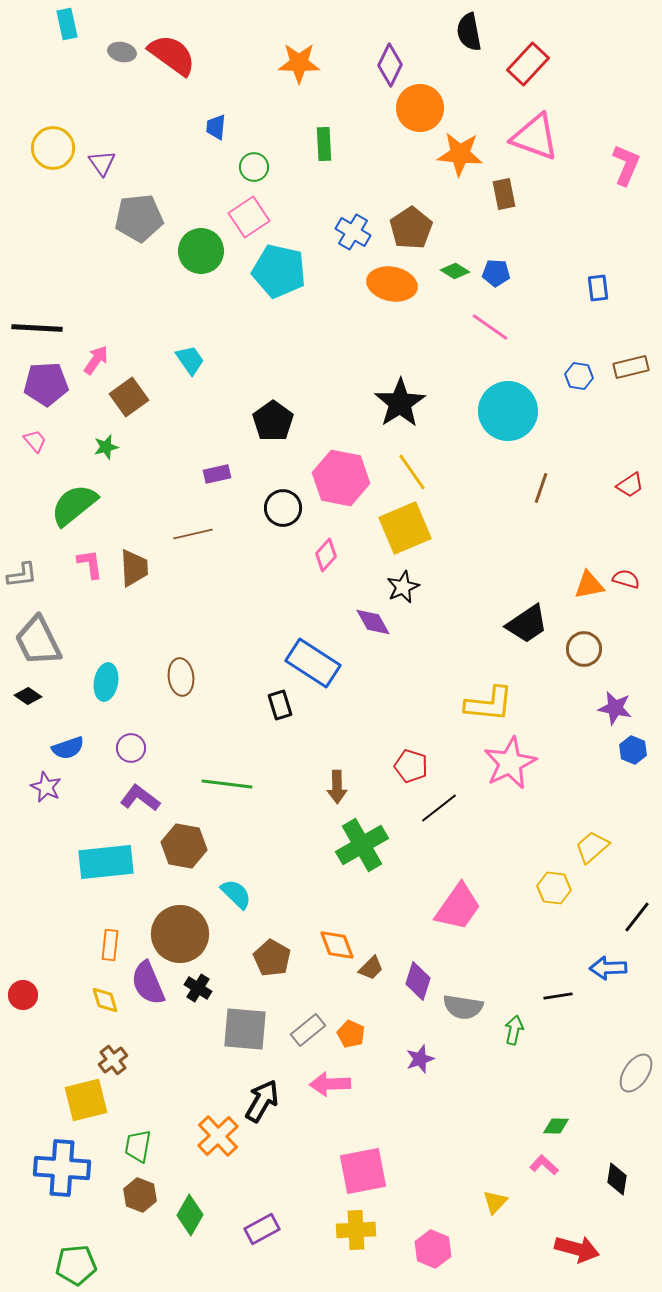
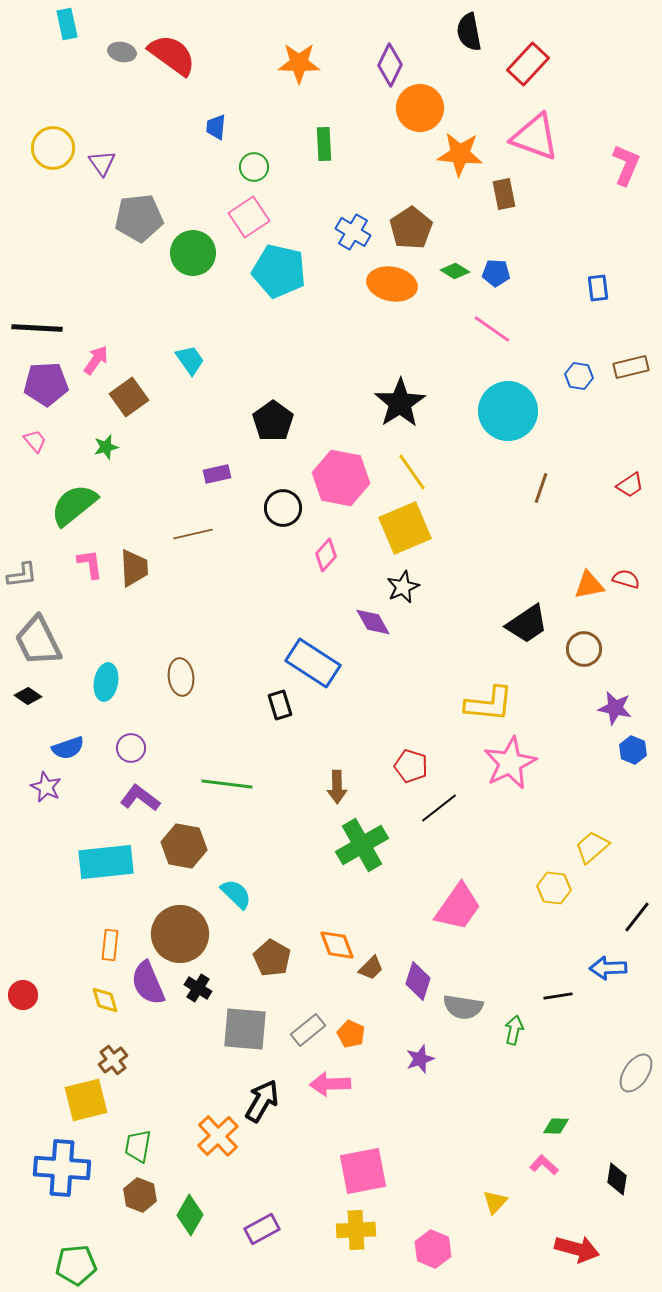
green circle at (201, 251): moved 8 px left, 2 px down
pink line at (490, 327): moved 2 px right, 2 px down
